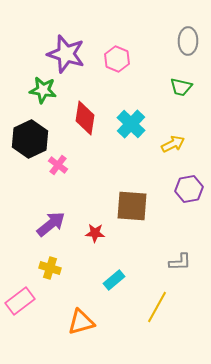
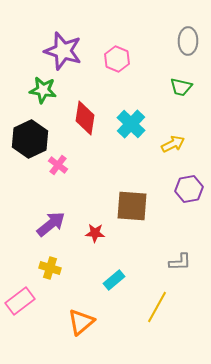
purple star: moved 3 px left, 3 px up
orange triangle: rotated 24 degrees counterclockwise
